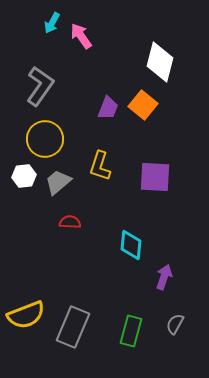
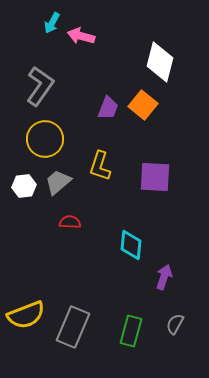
pink arrow: rotated 40 degrees counterclockwise
white hexagon: moved 10 px down
